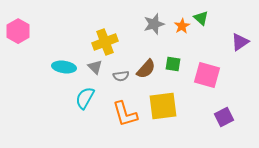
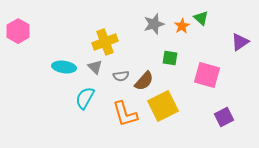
green square: moved 3 px left, 6 px up
brown semicircle: moved 2 px left, 12 px down
yellow square: rotated 20 degrees counterclockwise
